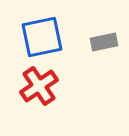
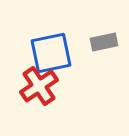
blue square: moved 9 px right, 16 px down
